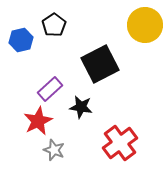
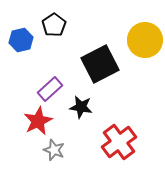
yellow circle: moved 15 px down
red cross: moved 1 px left, 1 px up
